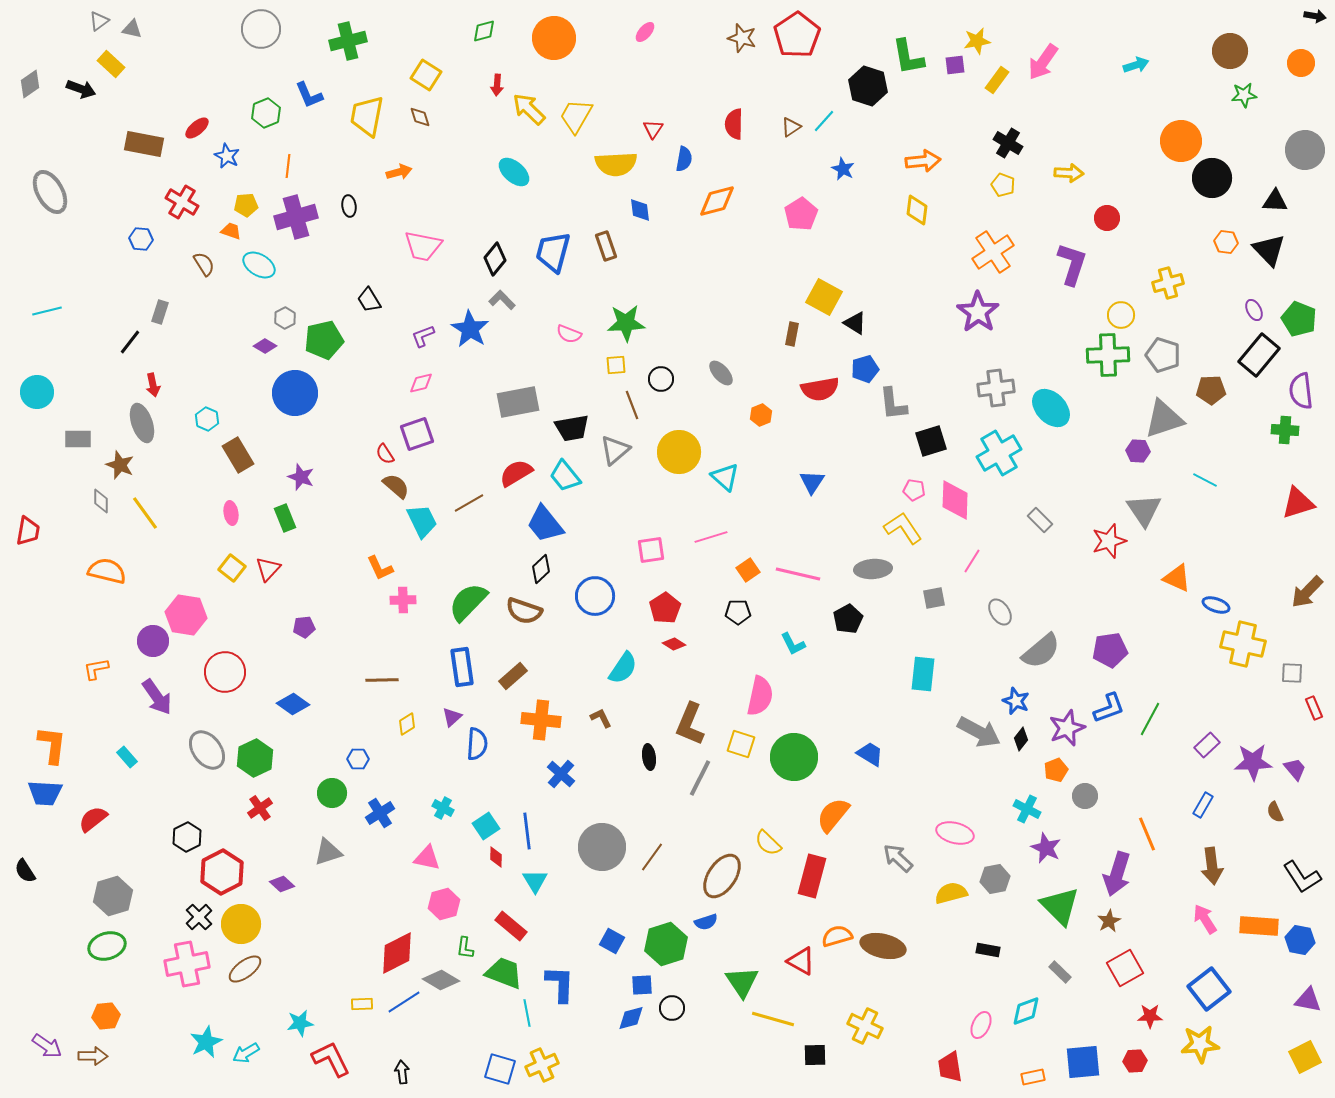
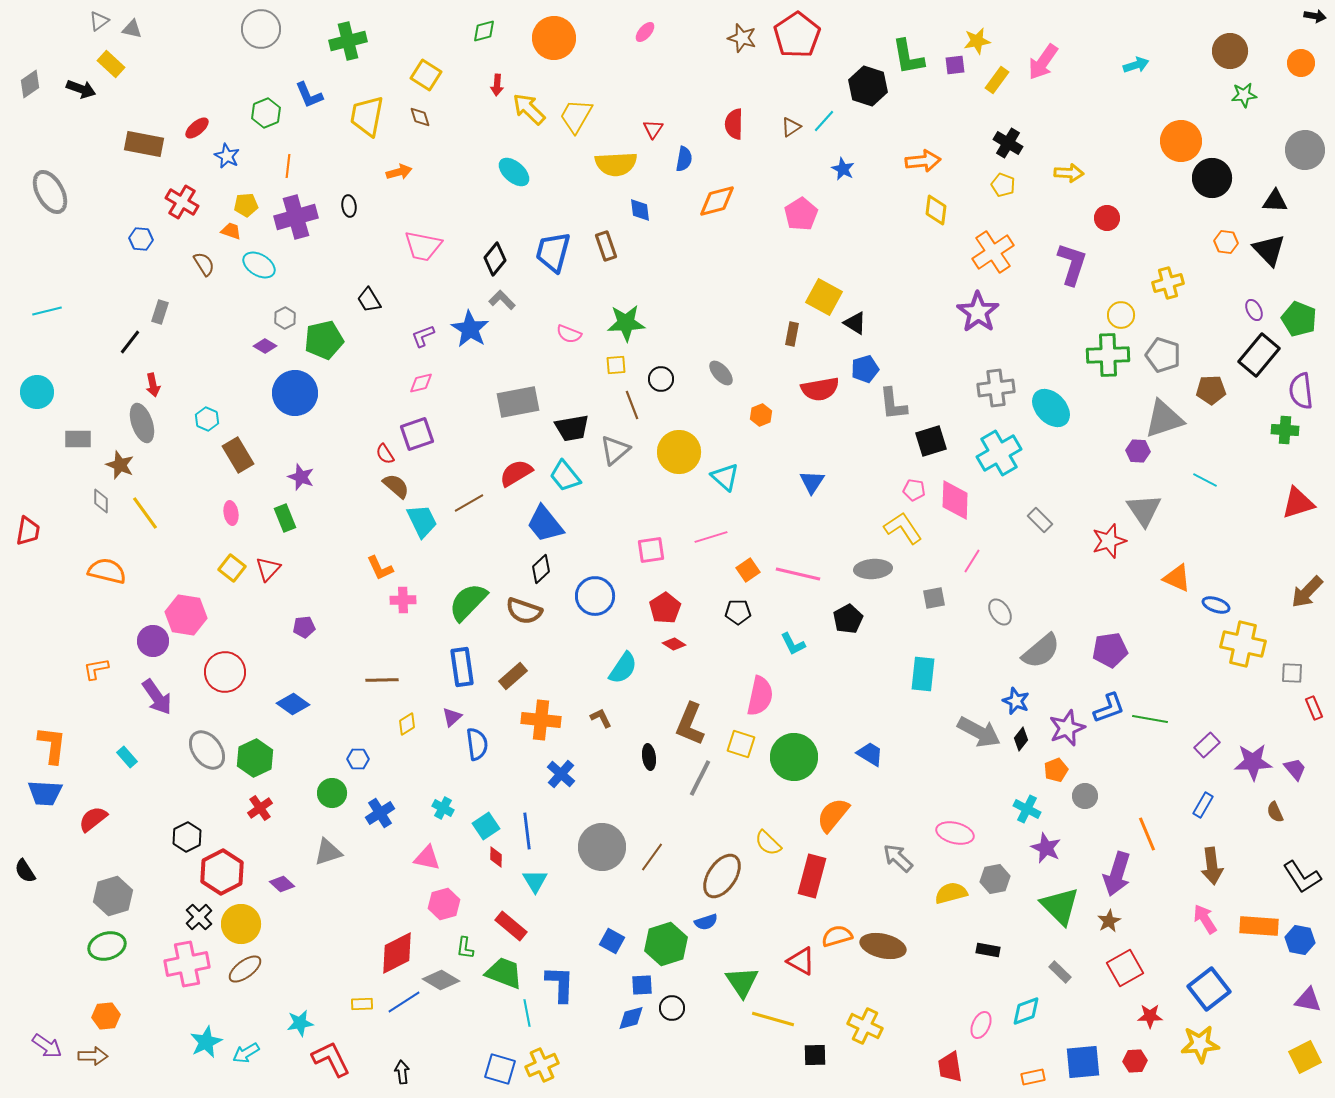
yellow diamond at (917, 210): moved 19 px right
green line at (1150, 719): rotated 72 degrees clockwise
blue semicircle at (477, 744): rotated 12 degrees counterclockwise
